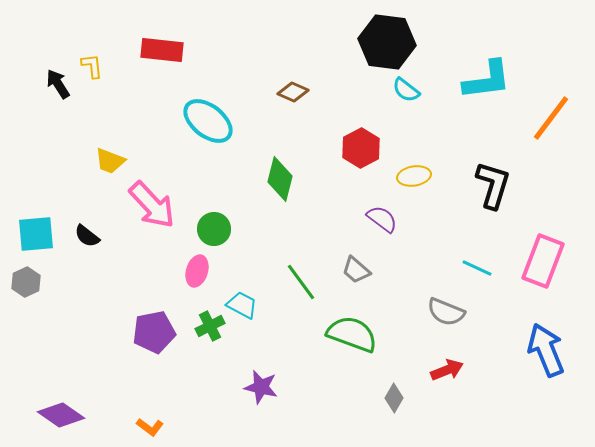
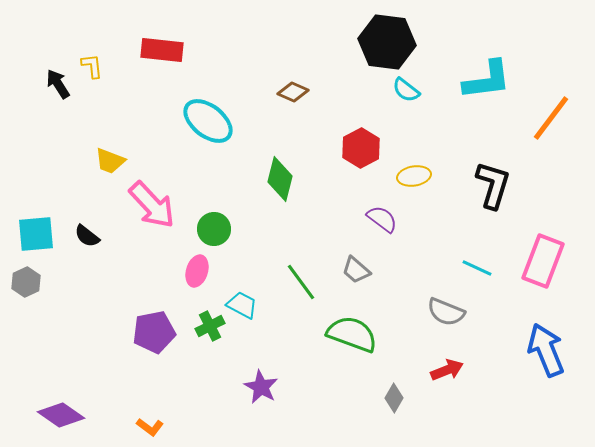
purple star: rotated 16 degrees clockwise
